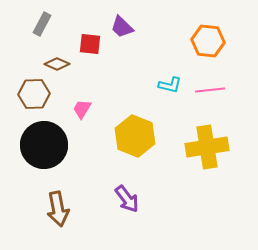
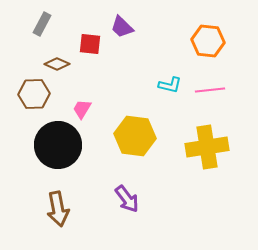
yellow hexagon: rotated 15 degrees counterclockwise
black circle: moved 14 px right
